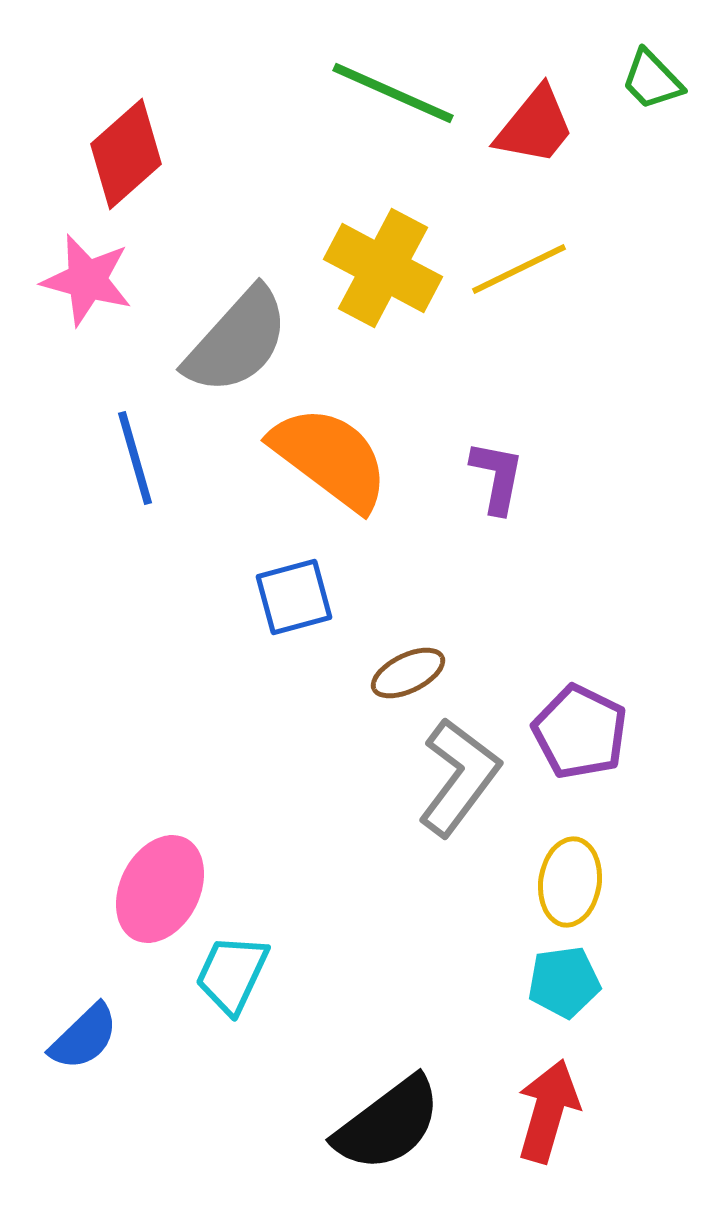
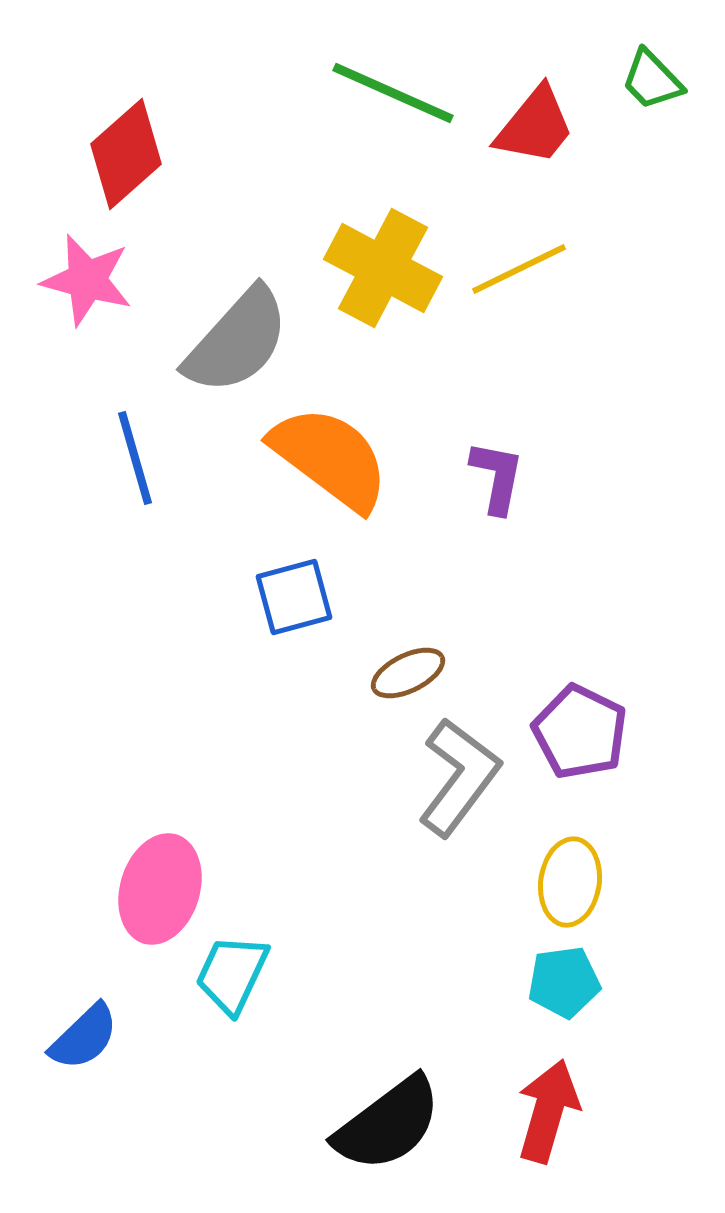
pink ellipse: rotated 10 degrees counterclockwise
